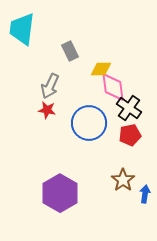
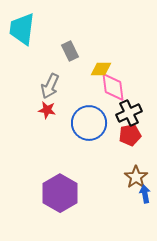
black cross: moved 5 px down; rotated 30 degrees clockwise
brown star: moved 13 px right, 3 px up
blue arrow: rotated 18 degrees counterclockwise
